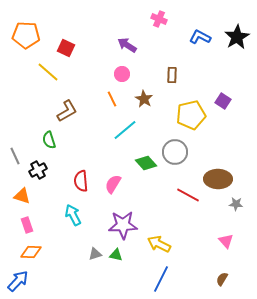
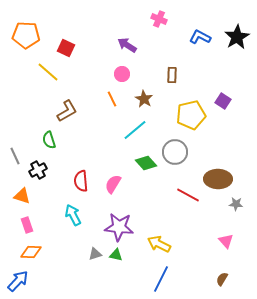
cyan line: moved 10 px right
purple star: moved 4 px left, 2 px down; rotated 8 degrees clockwise
